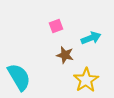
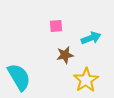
pink square: rotated 16 degrees clockwise
brown star: rotated 24 degrees counterclockwise
